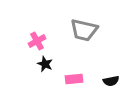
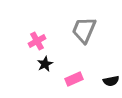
gray trapezoid: rotated 100 degrees clockwise
black star: rotated 21 degrees clockwise
pink rectangle: rotated 18 degrees counterclockwise
